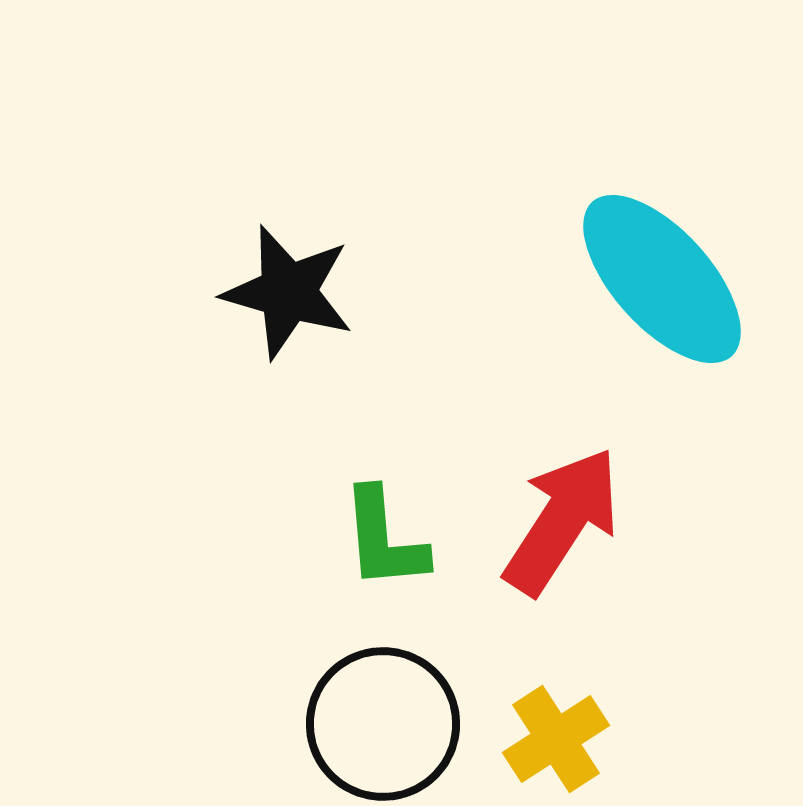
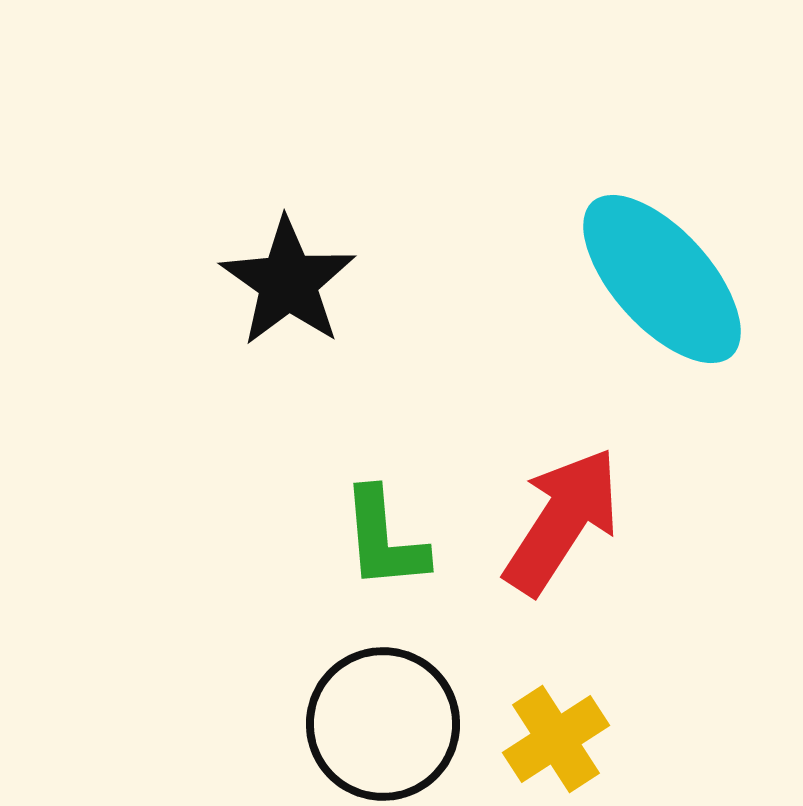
black star: moved 10 px up; rotated 19 degrees clockwise
